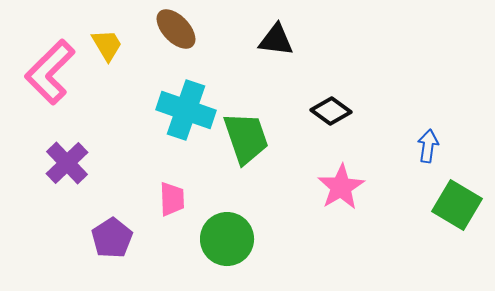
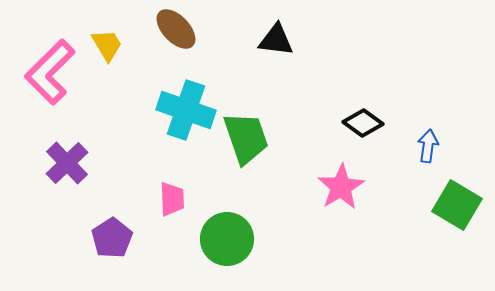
black diamond: moved 32 px right, 12 px down
